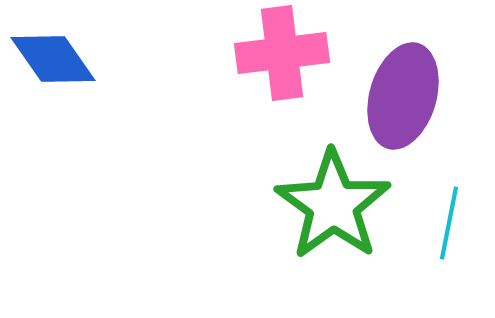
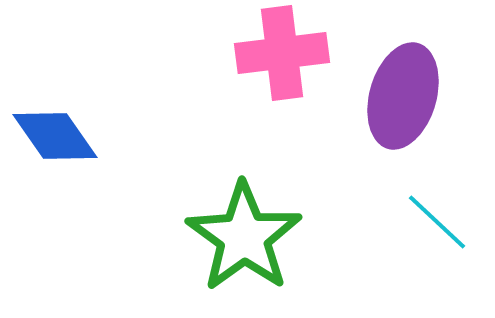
blue diamond: moved 2 px right, 77 px down
green star: moved 89 px left, 32 px down
cyan line: moved 12 px left, 1 px up; rotated 58 degrees counterclockwise
